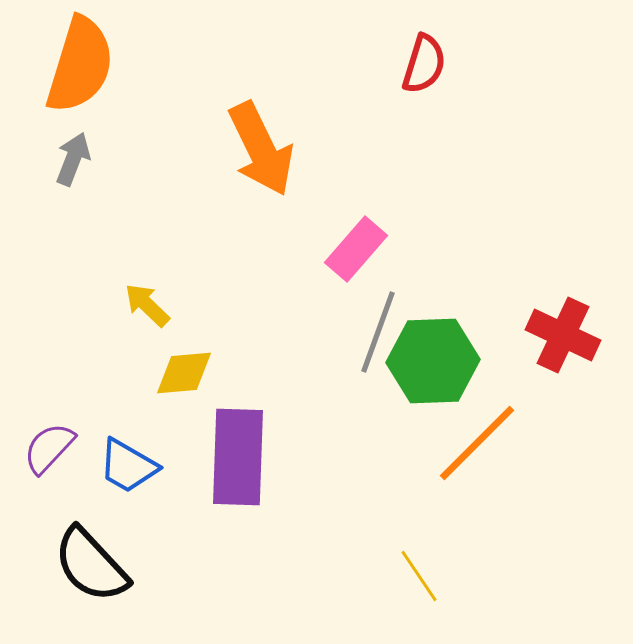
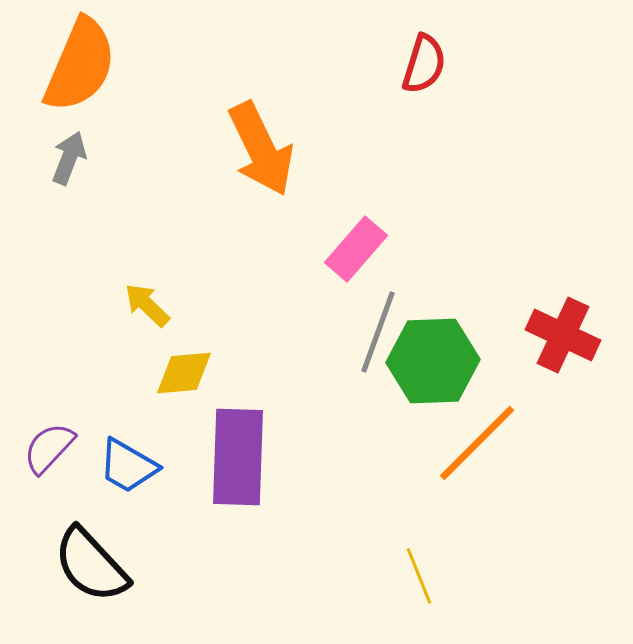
orange semicircle: rotated 6 degrees clockwise
gray arrow: moved 4 px left, 1 px up
yellow line: rotated 12 degrees clockwise
